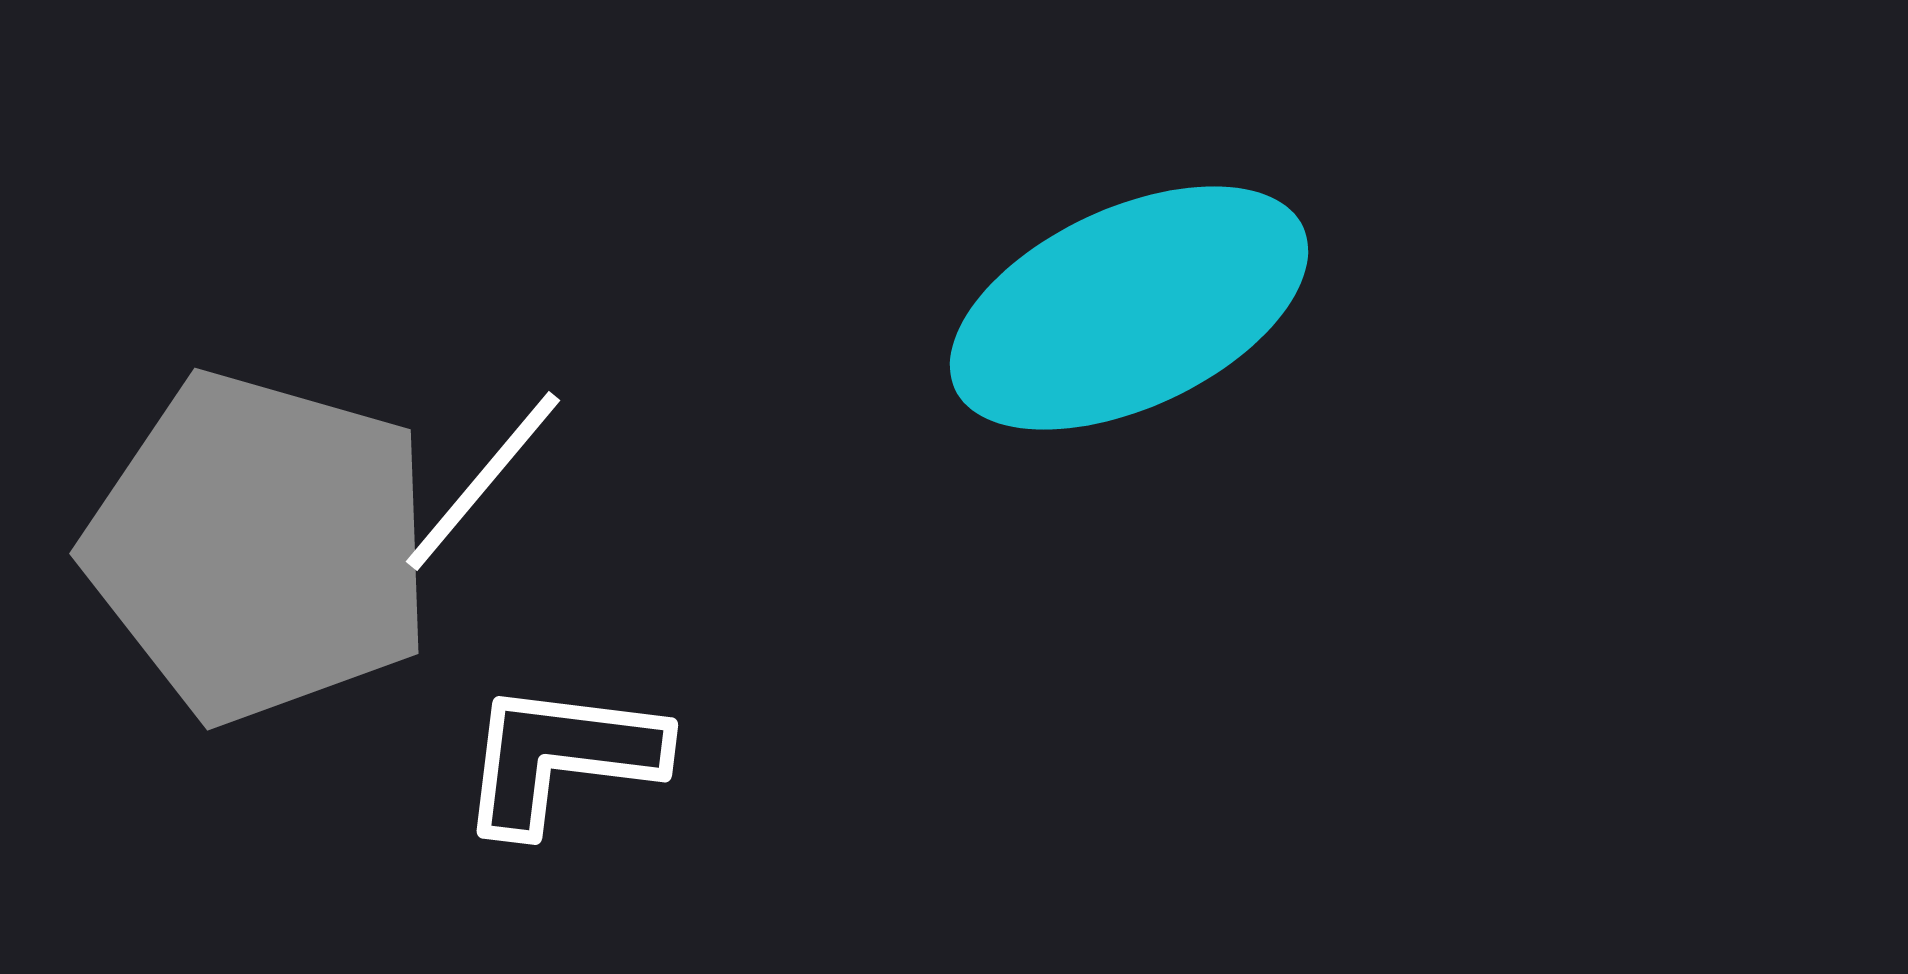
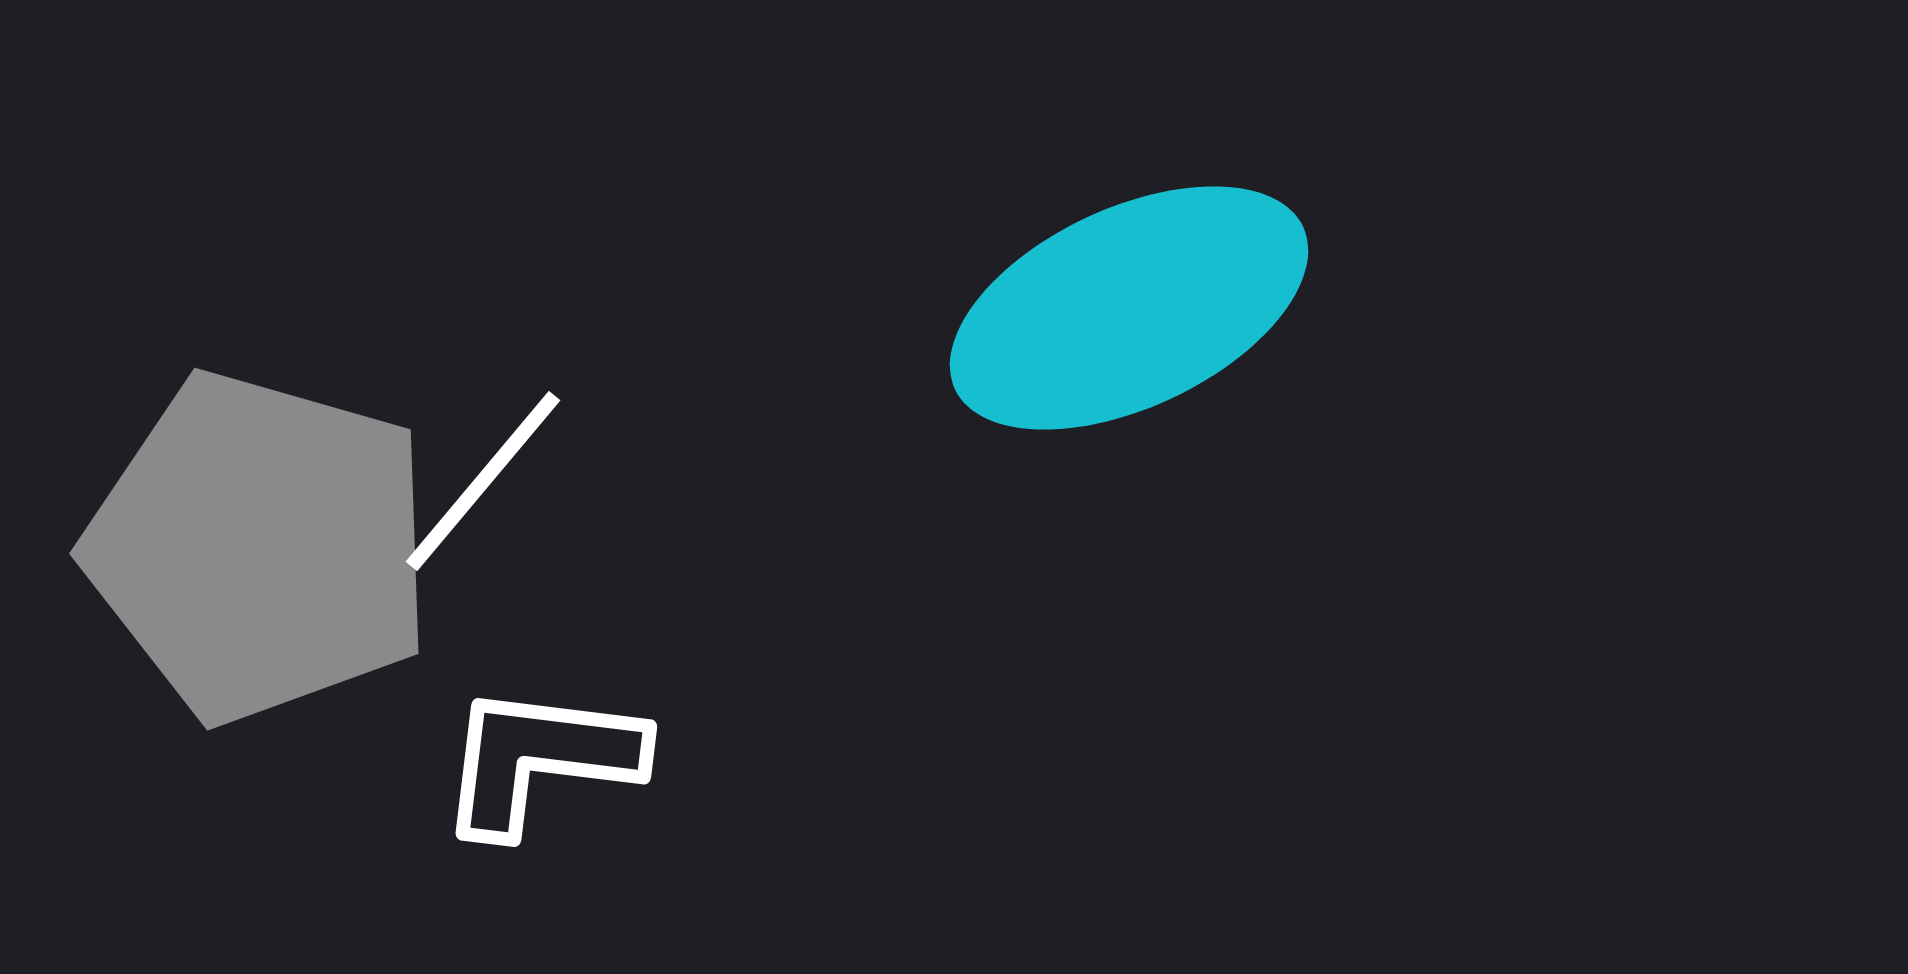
white L-shape: moved 21 px left, 2 px down
